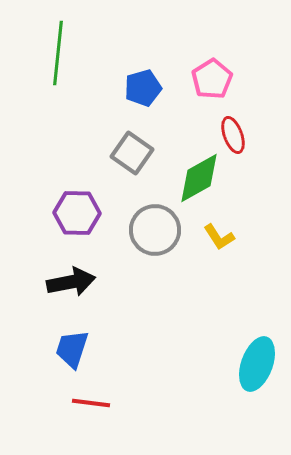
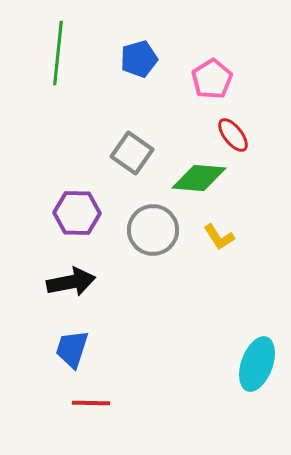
blue pentagon: moved 4 px left, 29 px up
red ellipse: rotated 18 degrees counterclockwise
green diamond: rotated 34 degrees clockwise
gray circle: moved 2 px left
red line: rotated 6 degrees counterclockwise
